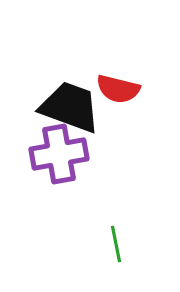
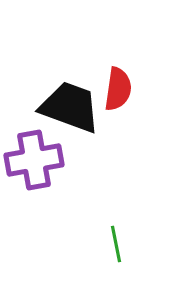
red semicircle: rotated 96 degrees counterclockwise
purple cross: moved 25 px left, 6 px down
